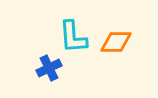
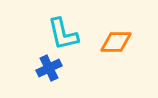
cyan L-shape: moved 10 px left, 3 px up; rotated 9 degrees counterclockwise
